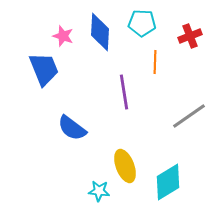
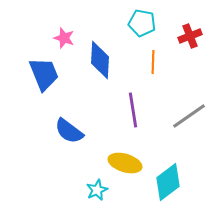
cyan pentagon: rotated 8 degrees clockwise
blue diamond: moved 28 px down
pink star: moved 1 px right, 2 px down
orange line: moved 2 px left
blue trapezoid: moved 5 px down
purple line: moved 9 px right, 18 px down
blue semicircle: moved 3 px left, 3 px down
yellow ellipse: moved 3 px up; rotated 52 degrees counterclockwise
cyan diamond: rotated 6 degrees counterclockwise
cyan star: moved 2 px left, 1 px up; rotated 30 degrees counterclockwise
